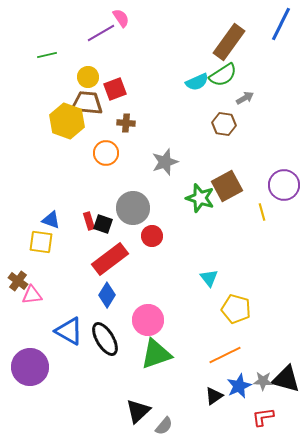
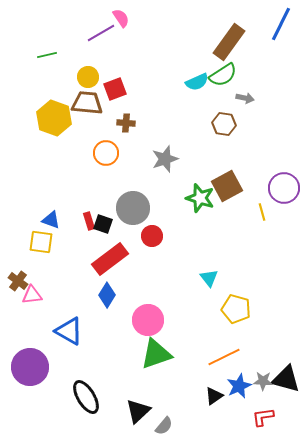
gray arrow at (245, 98): rotated 42 degrees clockwise
yellow hexagon at (67, 121): moved 13 px left, 3 px up
gray star at (165, 162): moved 3 px up
purple circle at (284, 185): moved 3 px down
black ellipse at (105, 339): moved 19 px left, 58 px down
orange line at (225, 355): moved 1 px left, 2 px down
